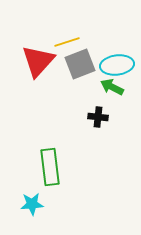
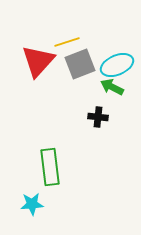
cyan ellipse: rotated 16 degrees counterclockwise
